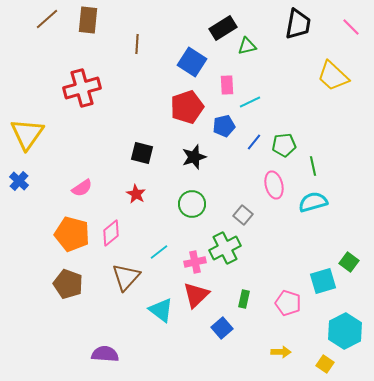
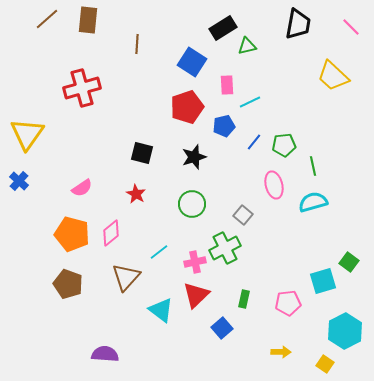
pink pentagon at (288, 303): rotated 25 degrees counterclockwise
